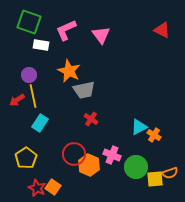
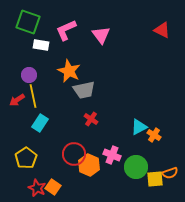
green square: moved 1 px left
